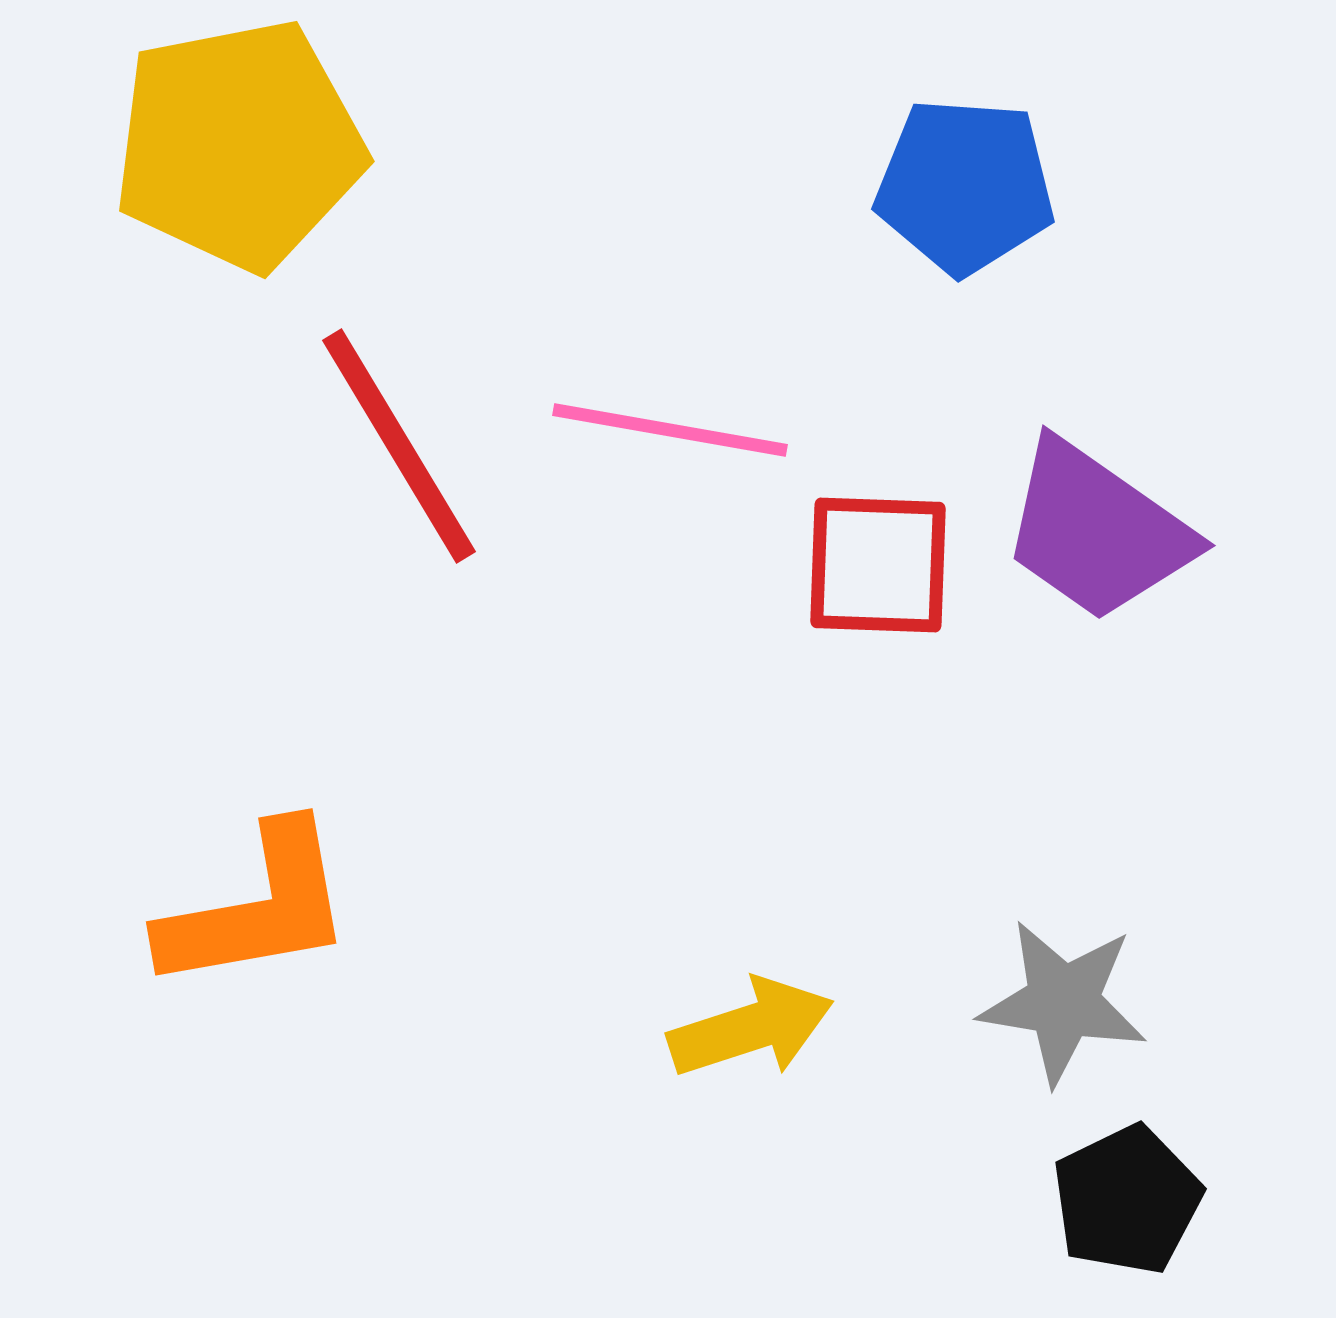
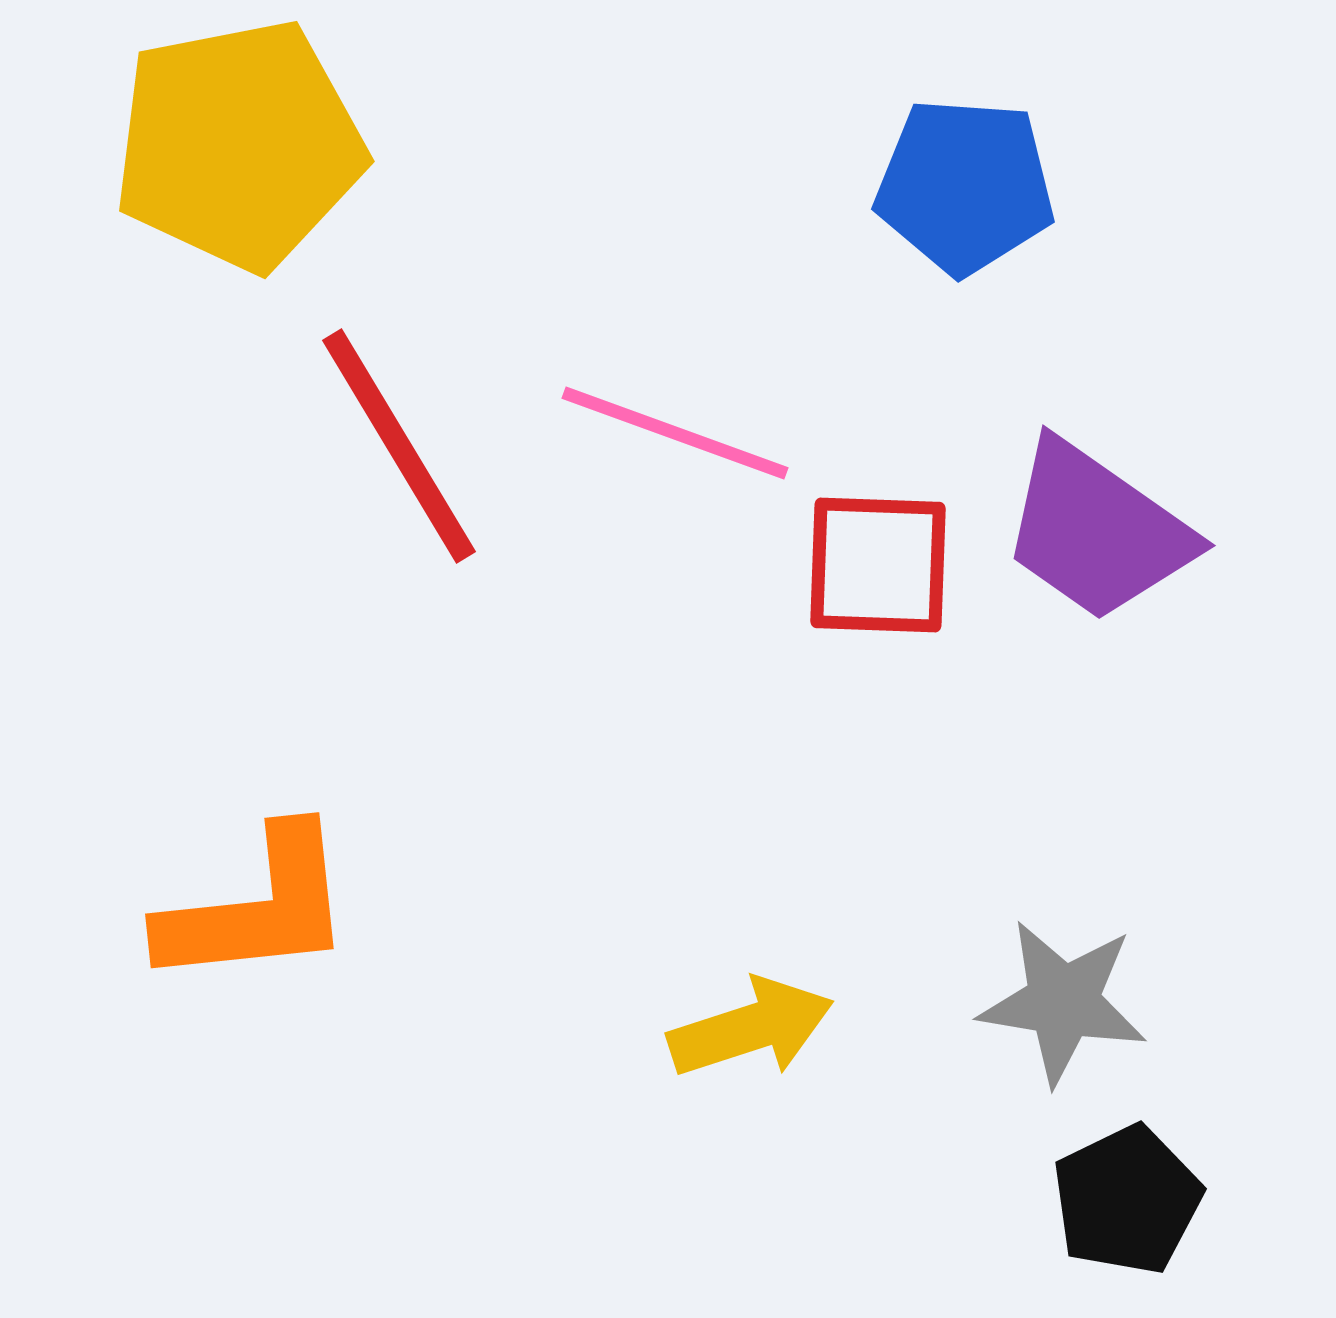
pink line: moved 5 px right, 3 px down; rotated 10 degrees clockwise
orange L-shape: rotated 4 degrees clockwise
